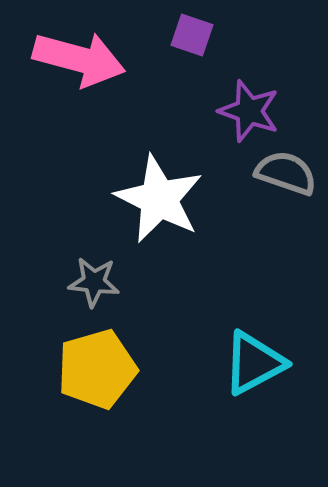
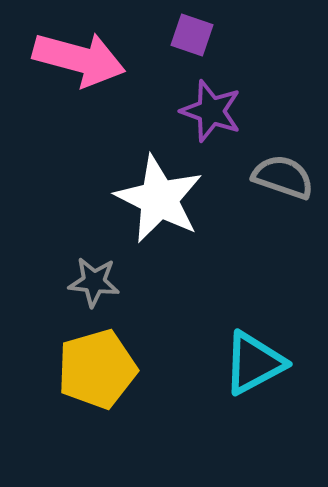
purple star: moved 38 px left
gray semicircle: moved 3 px left, 4 px down
